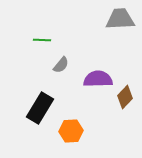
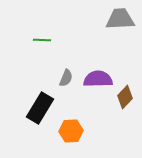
gray semicircle: moved 5 px right, 13 px down; rotated 18 degrees counterclockwise
